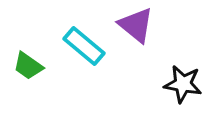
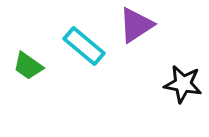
purple triangle: rotated 48 degrees clockwise
